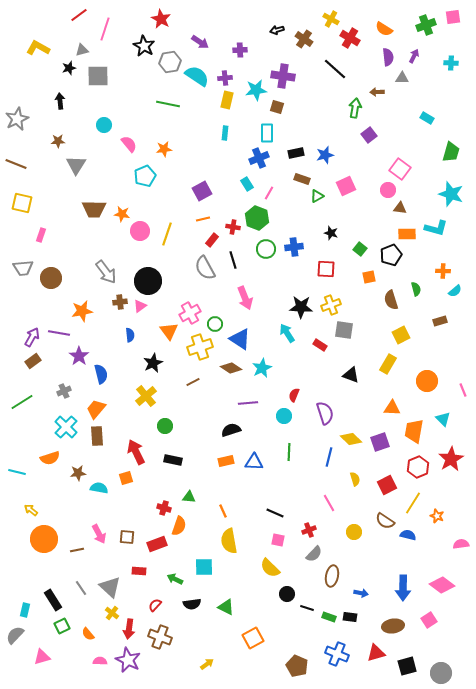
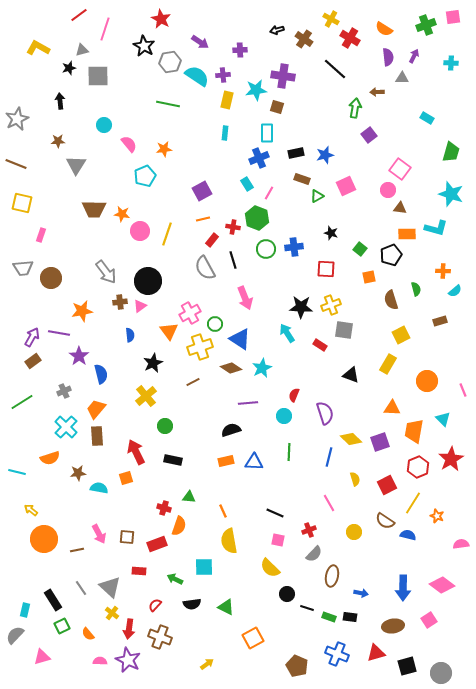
purple cross at (225, 78): moved 2 px left, 3 px up
